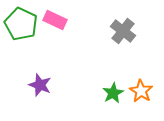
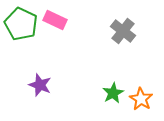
orange star: moved 8 px down
